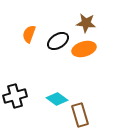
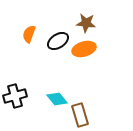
cyan diamond: rotated 15 degrees clockwise
